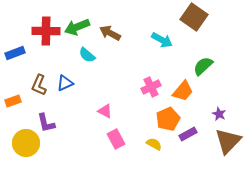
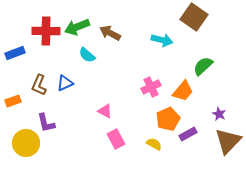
cyan arrow: rotated 15 degrees counterclockwise
